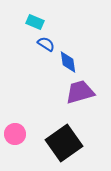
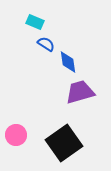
pink circle: moved 1 px right, 1 px down
